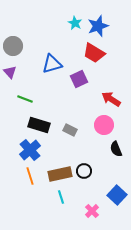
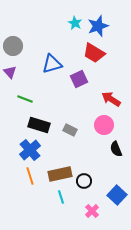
black circle: moved 10 px down
